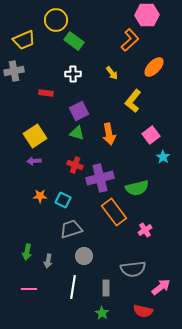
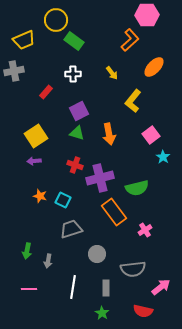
red rectangle: moved 1 px up; rotated 56 degrees counterclockwise
yellow square: moved 1 px right
orange star: rotated 16 degrees clockwise
green arrow: moved 1 px up
gray circle: moved 13 px right, 2 px up
